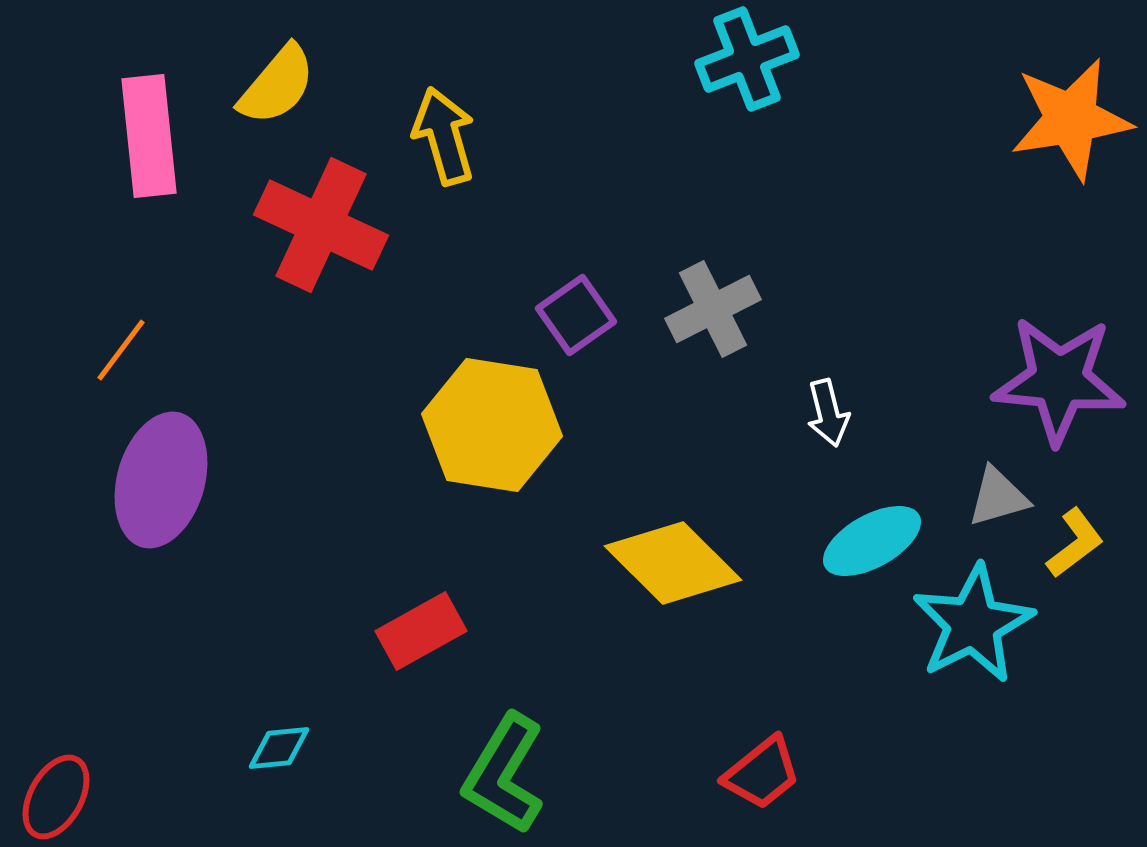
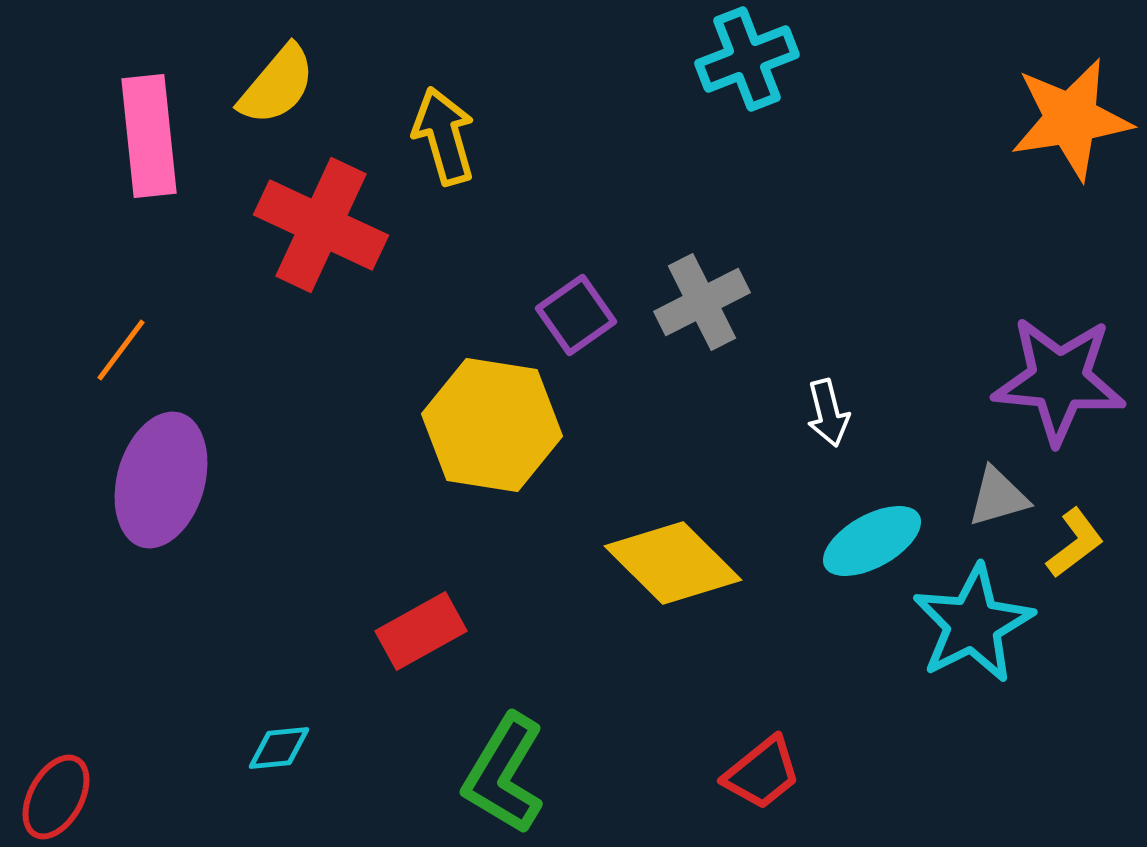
gray cross: moved 11 px left, 7 px up
